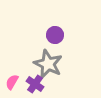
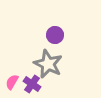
purple cross: moved 3 px left
